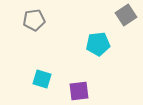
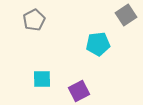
gray pentagon: rotated 20 degrees counterclockwise
cyan square: rotated 18 degrees counterclockwise
purple square: rotated 20 degrees counterclockwise
